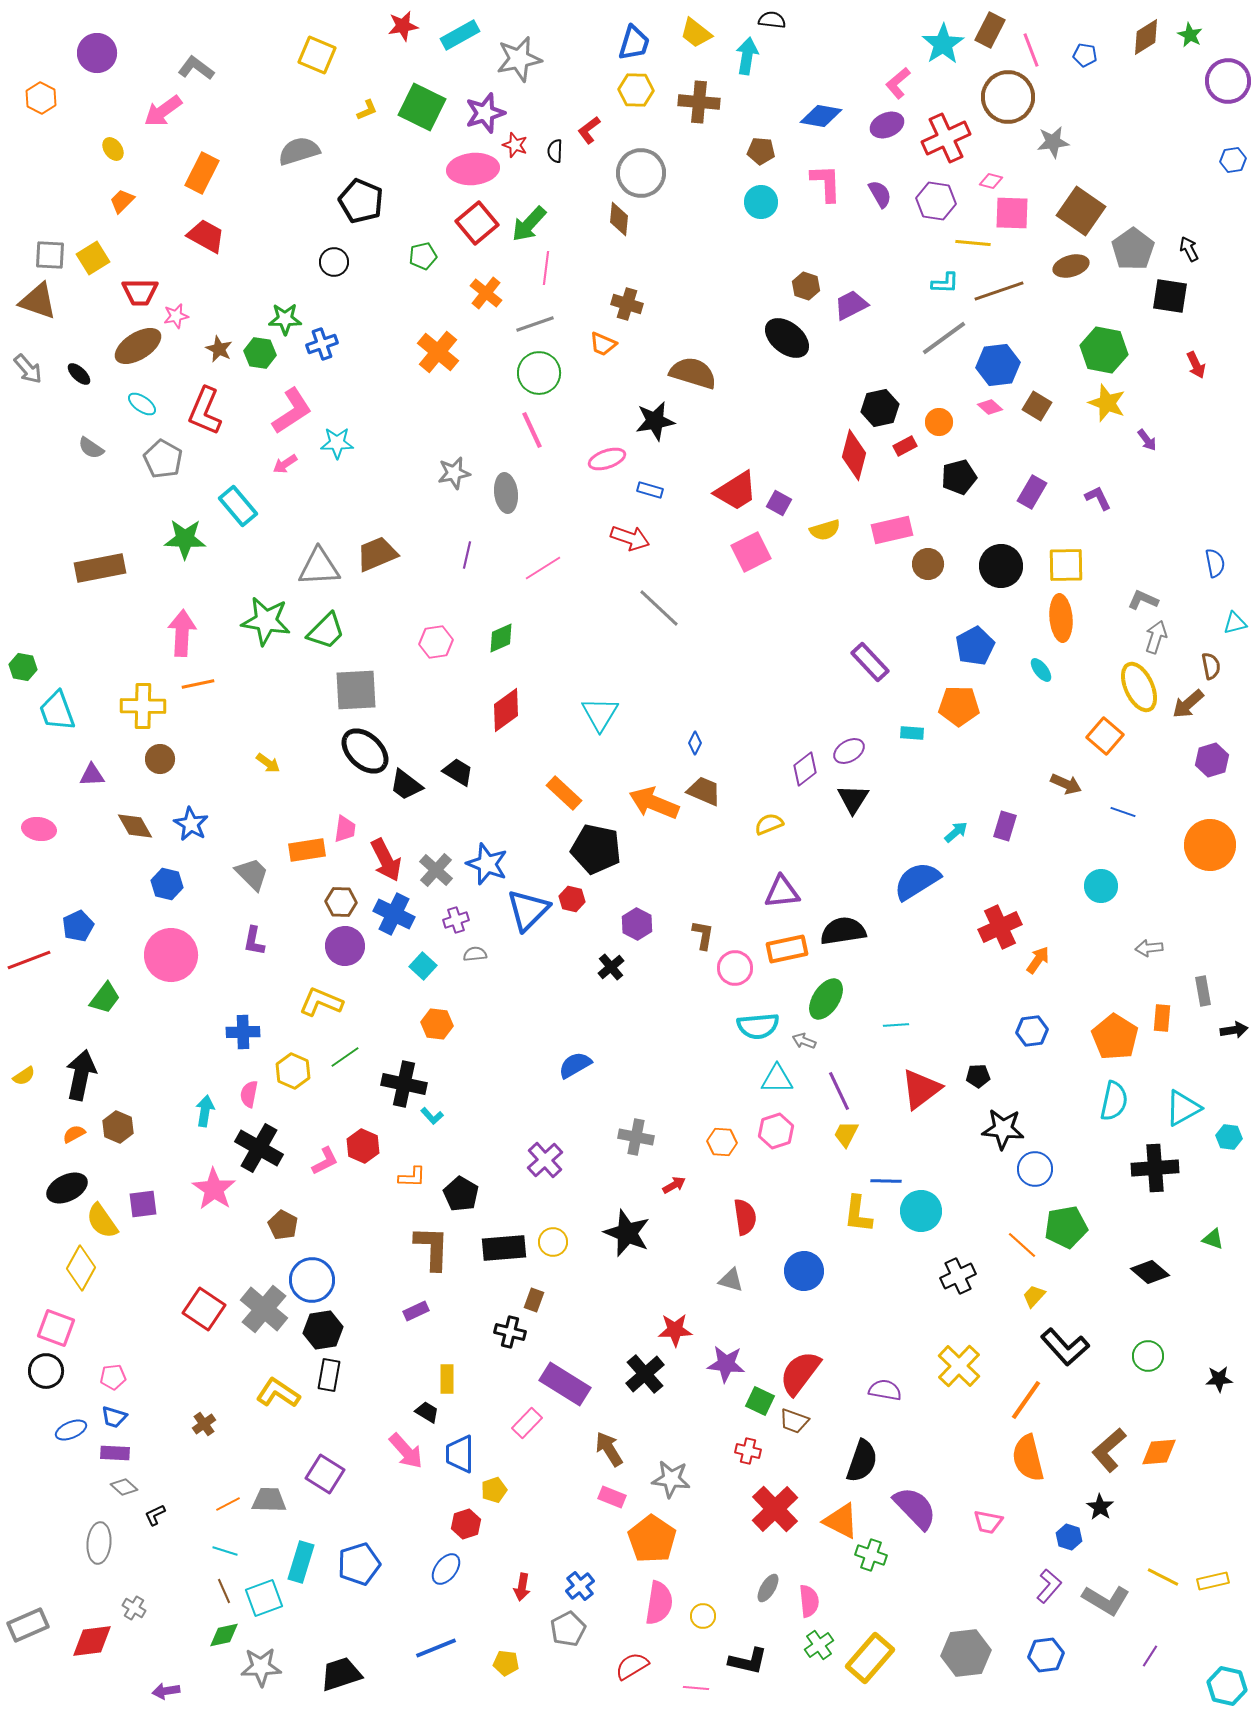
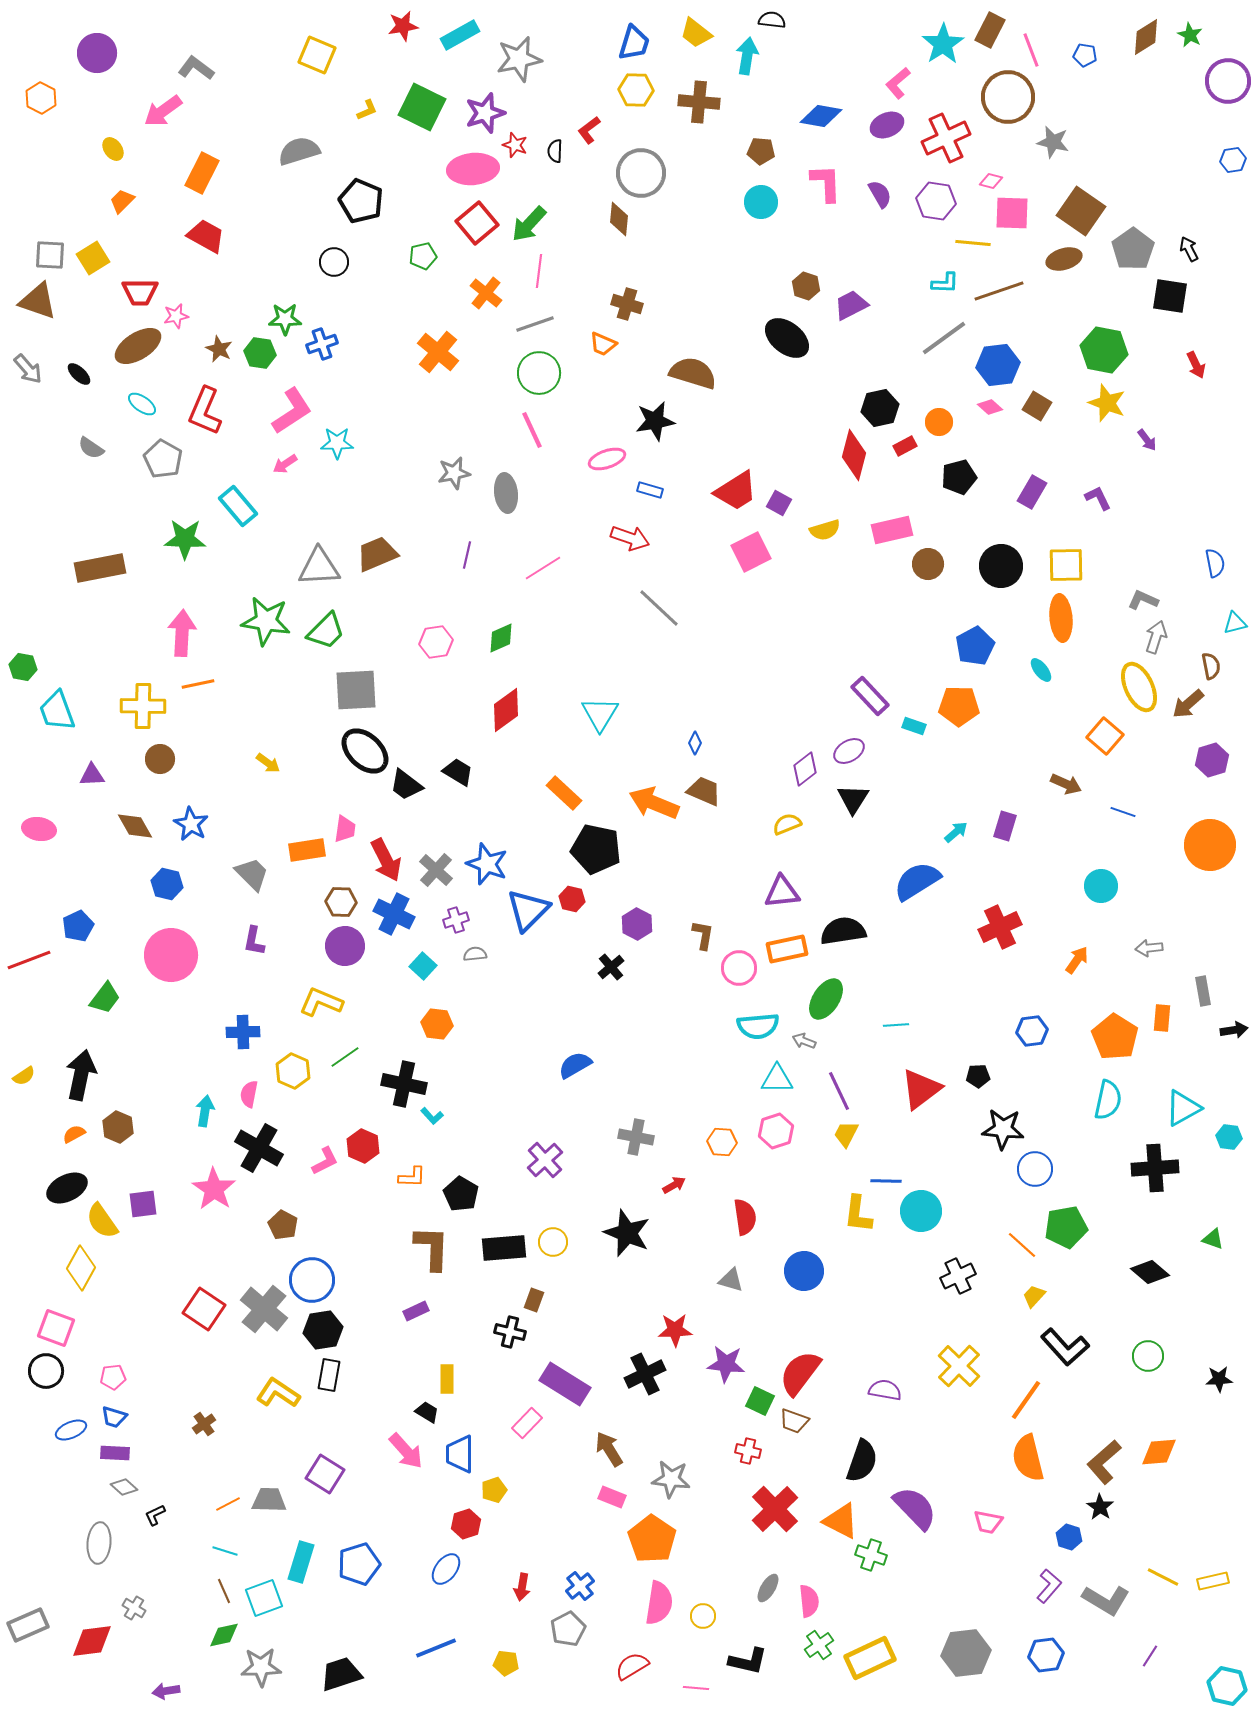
gray star at (1053, 142): rotated 20 degrees clockwise
brown ellipse at (1071, 266): moved 7 px left, 7 px up
pink line at (546, 268): moved 7 px left, 3 px down
purple rectangle at (870, 662): moved 34 px down
cyan rectangle at (912, 733): moved 2 px right, 7 px up; rotated 15 degrees clockwise
yellow semicircle at (769, 824): moved 18 px right
orange arrow at (1038, 960): moved 39 px right
pink circle at (735, 968): moved 4 px right
cyan semicircle at (1114, 1101): moved 6 px left, 1 px up
black cross at (645, 1374): rotated 15 degrees clockwise
brown L-shape at (1109, 1450): moved 5 px left, 12 px down
yellow rectangle at (870, 1658): rotated 24 degrees clockwise
